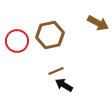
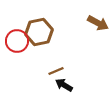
brown hexagon: moved 11 px left, 3 px up
